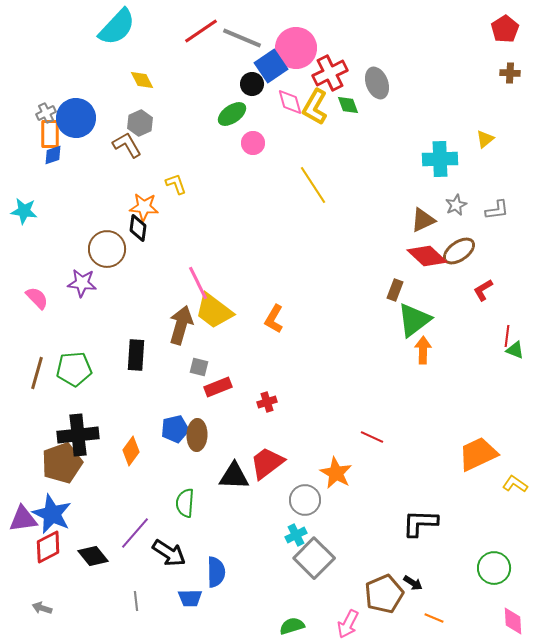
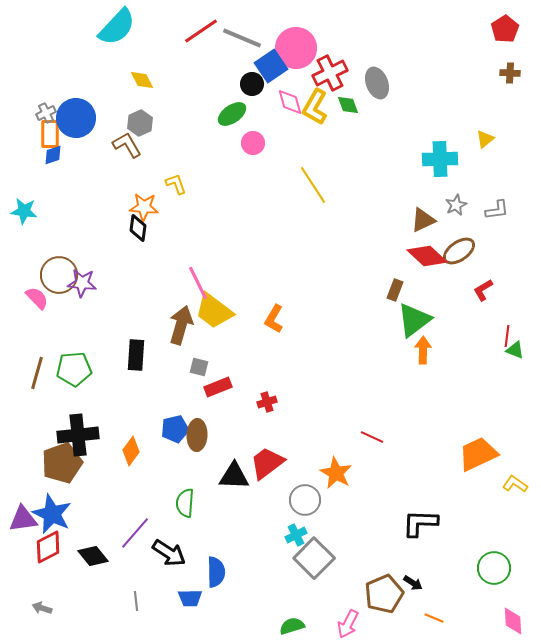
brown circle at (107, 249): moved 48 px left, 26 px down
